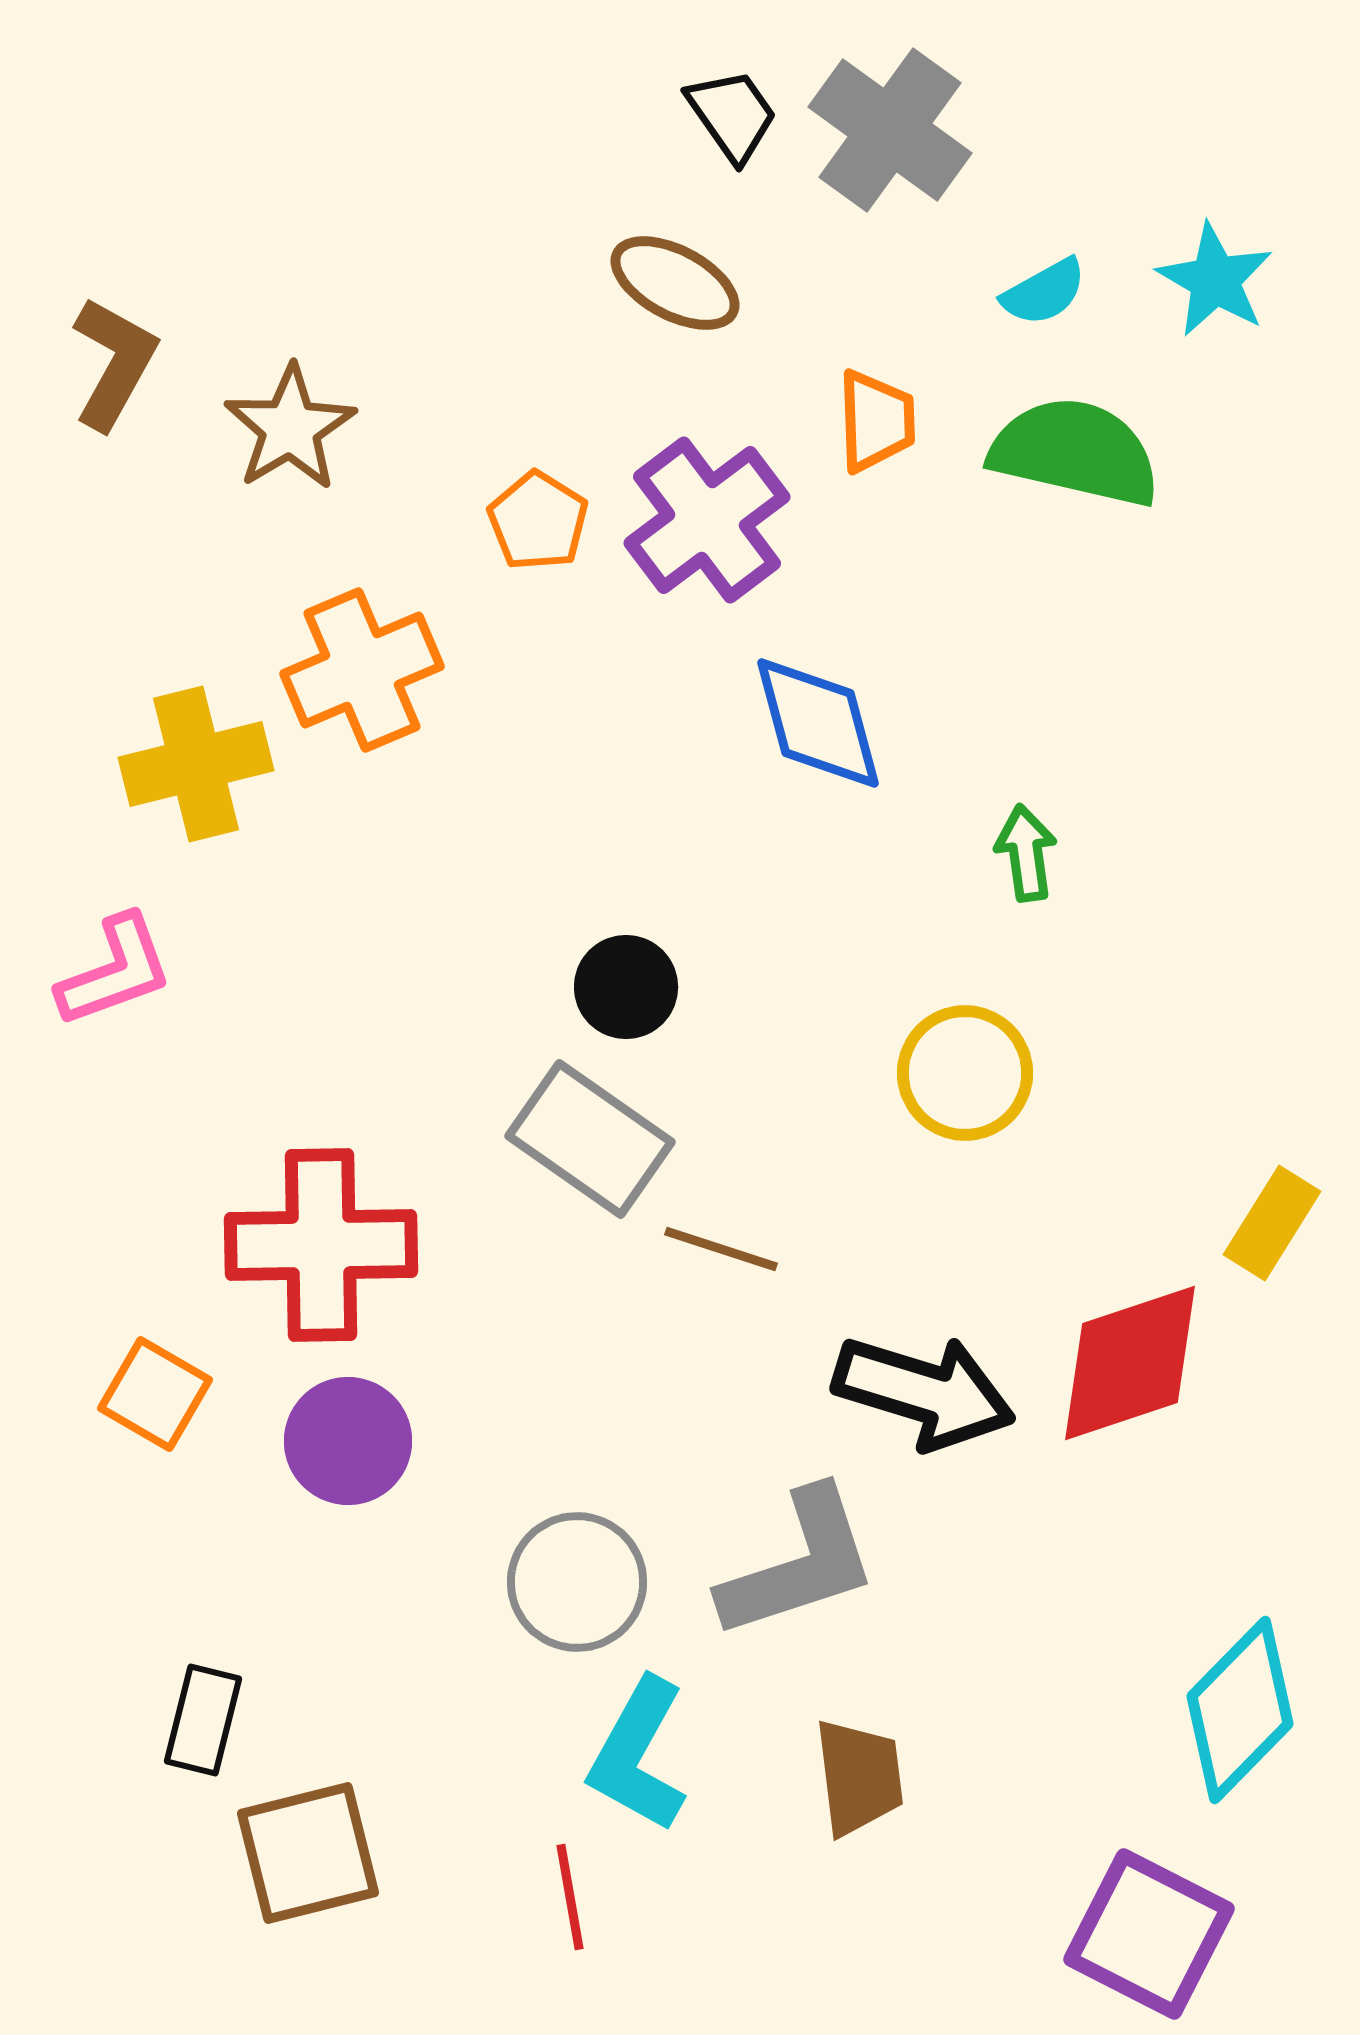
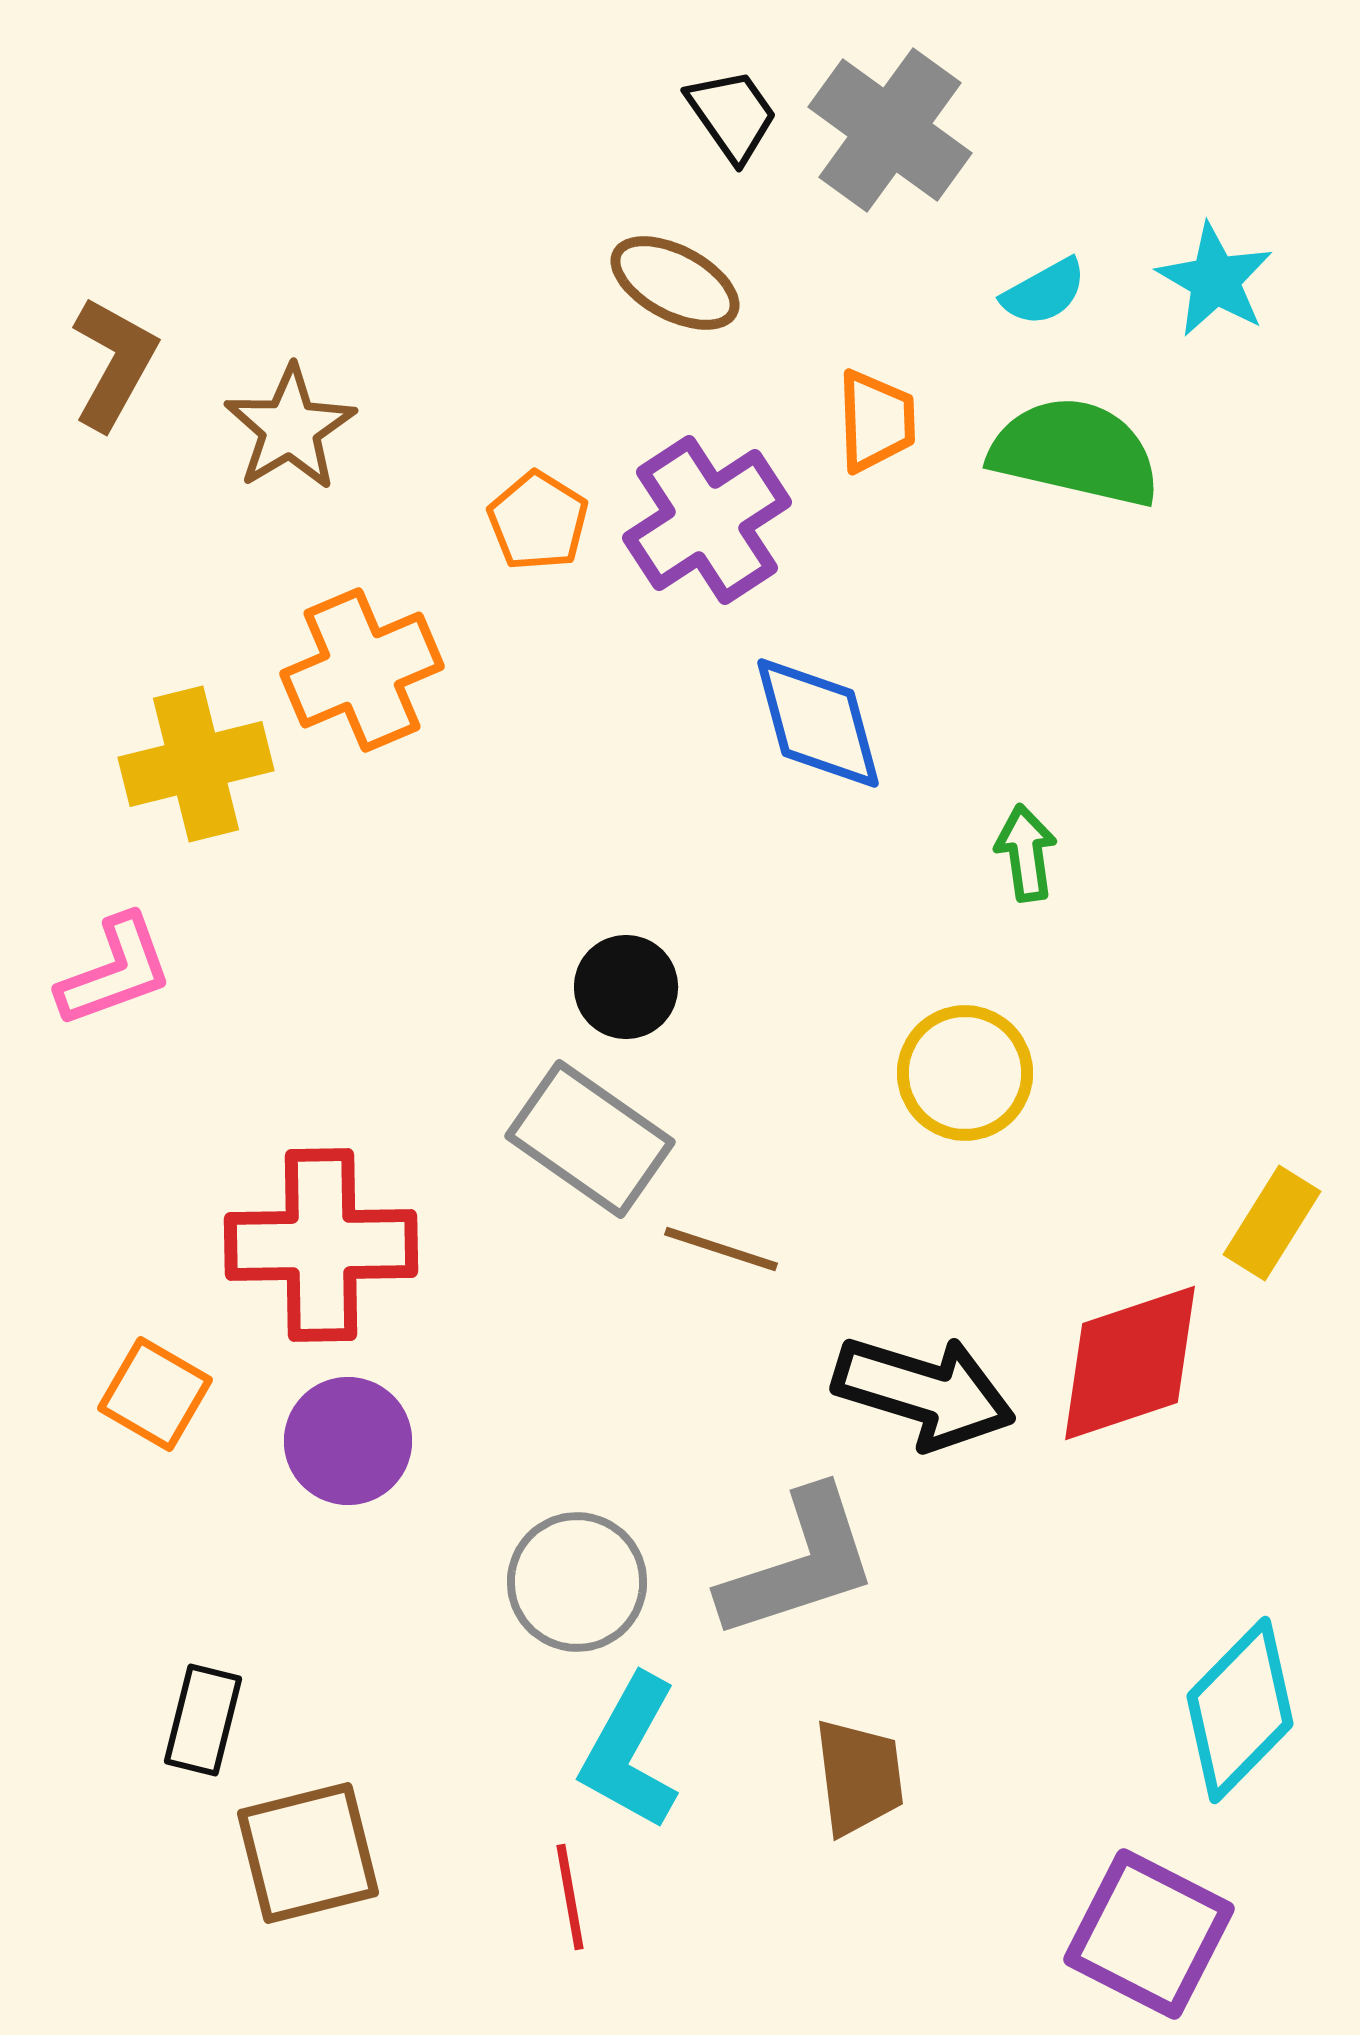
purple cross: rotated 4 degrees clockwise
cyan L-shape: moved 8 px left, 3 px up
